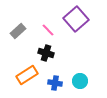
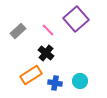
black cross: rotated 21 degrees clockwise
orange rectangle: moved 4 px right
